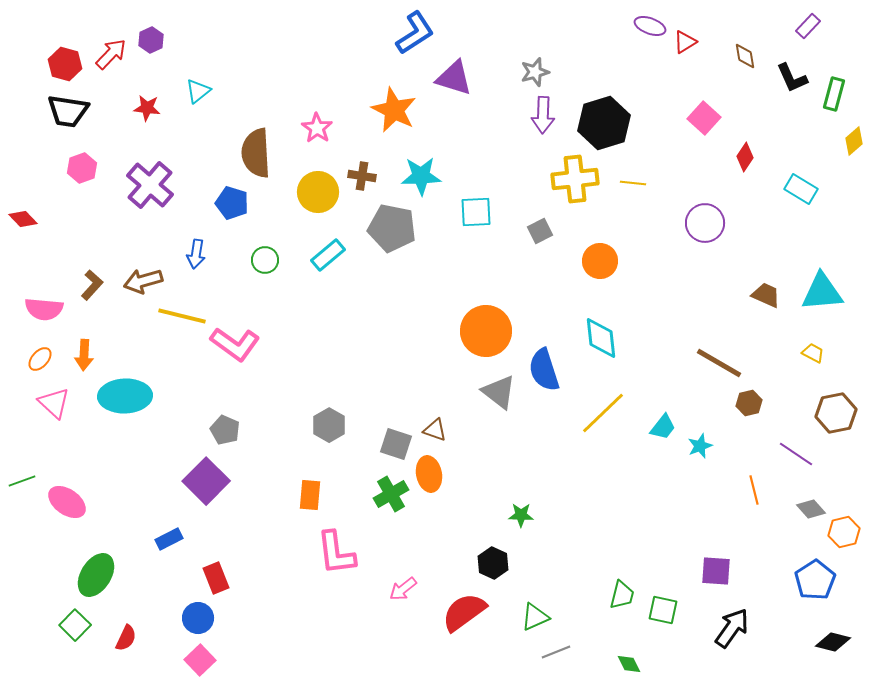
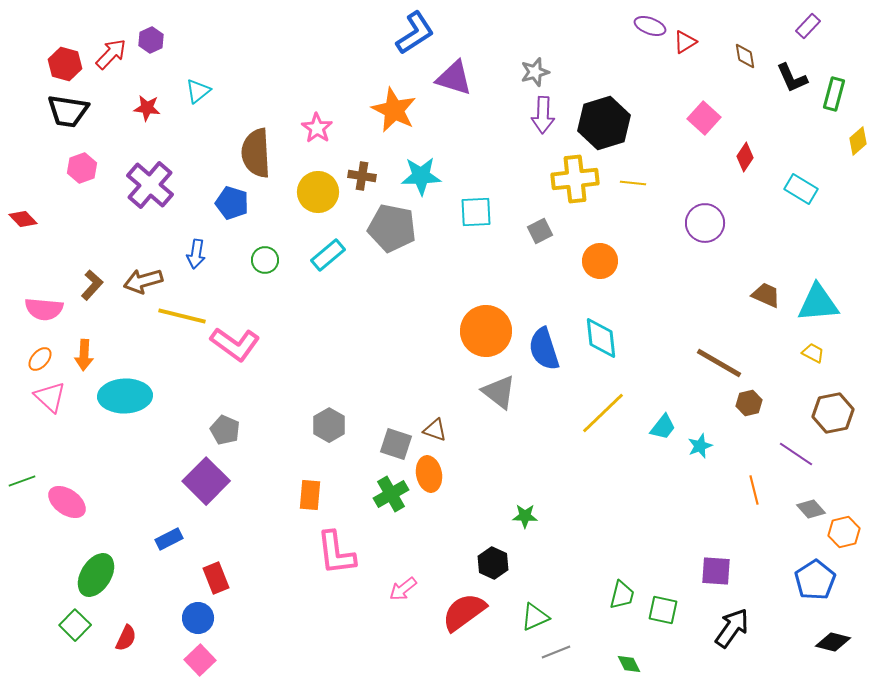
yellow diamond at (854, 141): moved 4 px right
cyan triangle at (822, 292): moved 4 px left, 11 px down
blue semicircle at (544, 370): moved 21 px up
pink triangle at (54, 403): moved 4 px left, 6 px up
brown hexagon at (836, 413): moved 3 px left
green star at (521, 515): moved 4 px right, 1 px down
